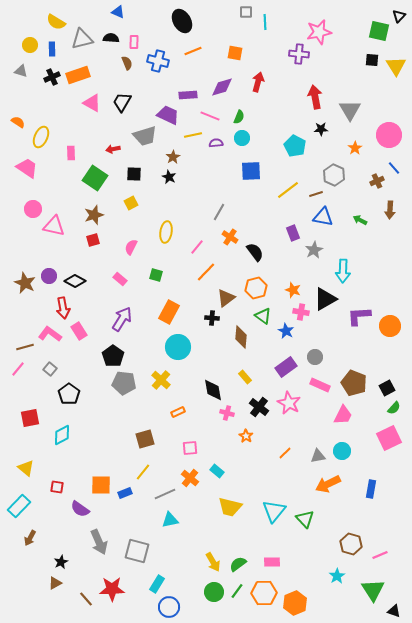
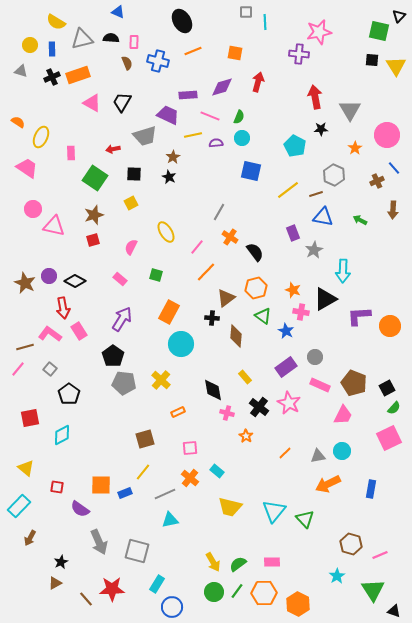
pink circle at (389, 135): moved 2 px left
blue square at (251, 171): rotated 15 degrees clockwise
brown arrow at (390, 210): moved 3 px right
yellow ellipse at (166, 232): rotated 40 degrees counterclockwise
brown diamond at (241, 337): moved 5 px left, 1 px up
cyan circle at (178, 347): moved 3 px right, 3 px up
orange hexagon at (295, 603): moved 3 px right, 1 px down; rotated 10 degrees counterclockwise
blue circle at (169, 607): moved 3 px right
